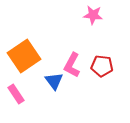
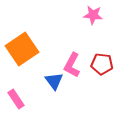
orange square: moved 2 px left, 7 px up
red pentagon: moved 2 px up
pink rectangle: moved 5 px down
